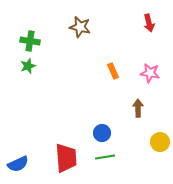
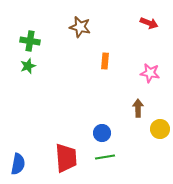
red arrow: rotated 54 degrees counterclockwise
orange rectangle: moved 8 px left, 10 px up; rotated 28 degrees clockwise
yellow circle: moved 13 px up
blue semicircle: rotated 55 degrees counterclockwise
